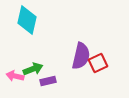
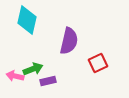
purple semicircle: moved 12 px left, 15 px up
